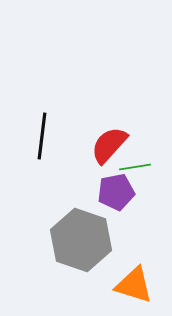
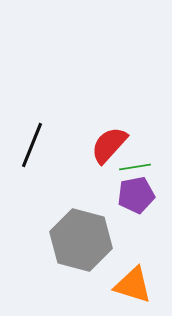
black line: moved 10 px left, 9 px down; rotated 15 degrees clockwise
purple pentagon: moved 20 px right, 3 px down
gray hexagon: rotated 4 degrees counterclockwise
orange triangle: moved 1 px left
